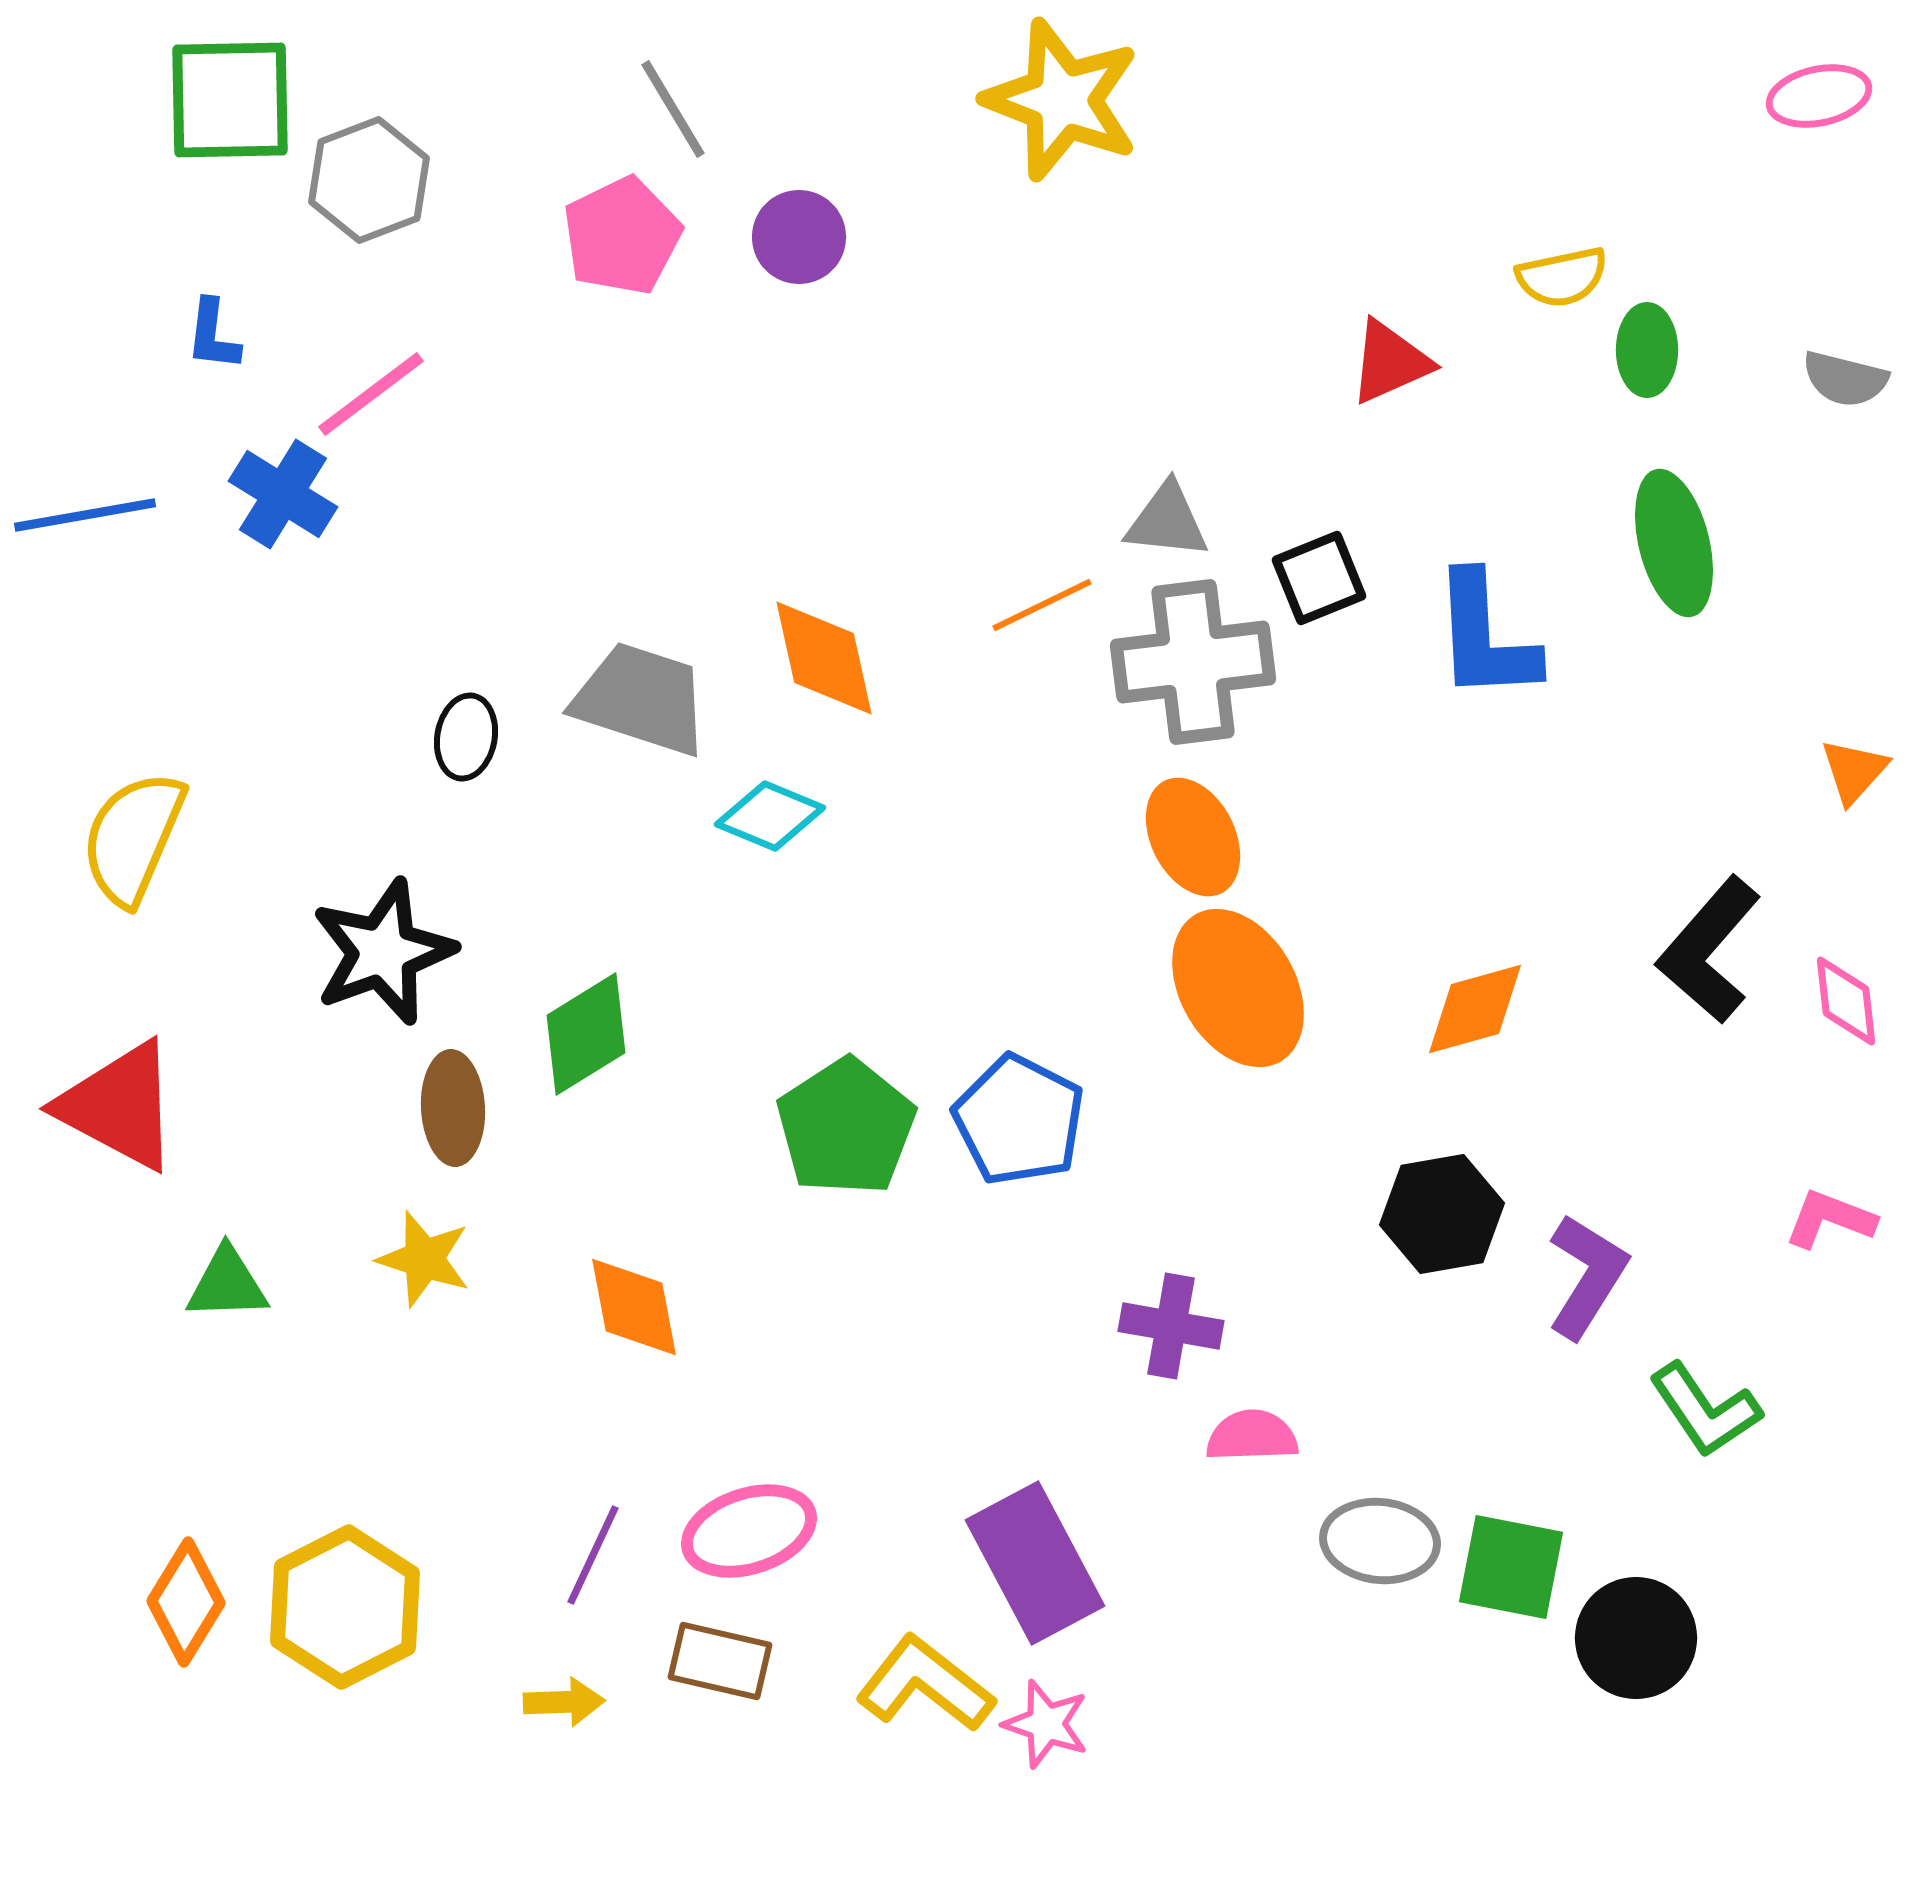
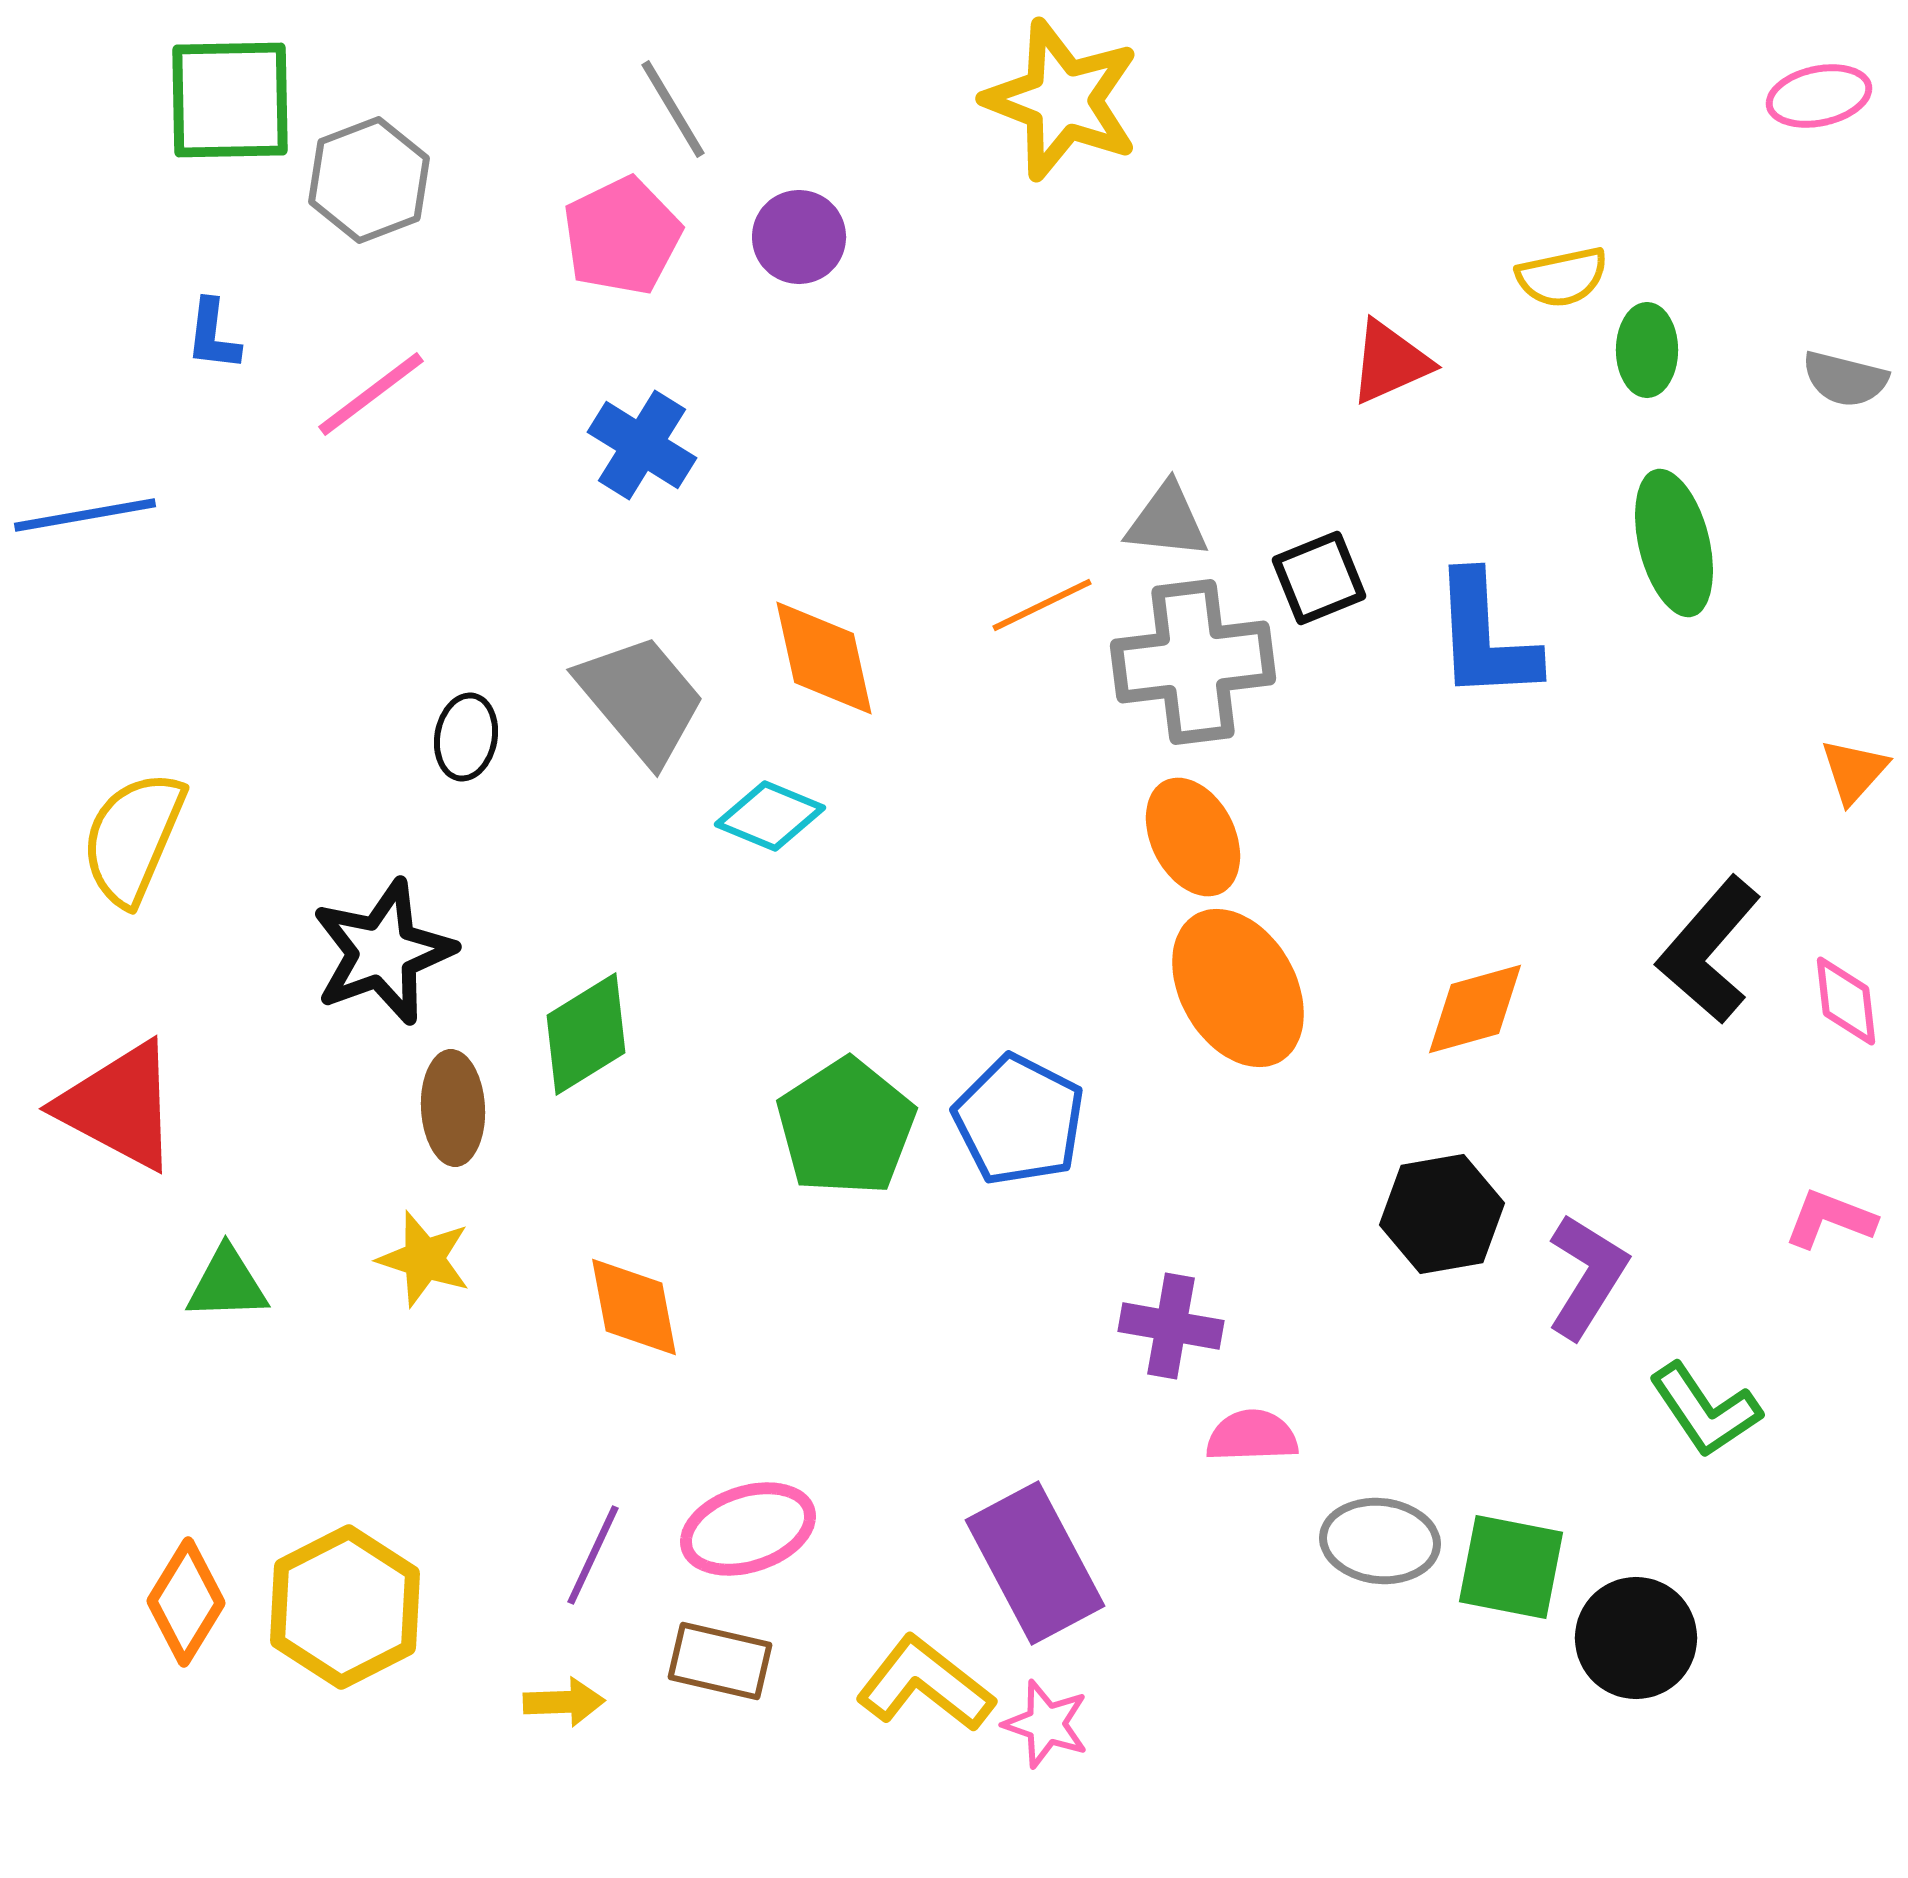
blue cross at (283, 494): moved 359 px right, 49 px up
gray trapezoid at (641, 699): rotated 32 degrees clockwise
pink ellipse at (749, 1531): moved 1 px left, 2 px up
